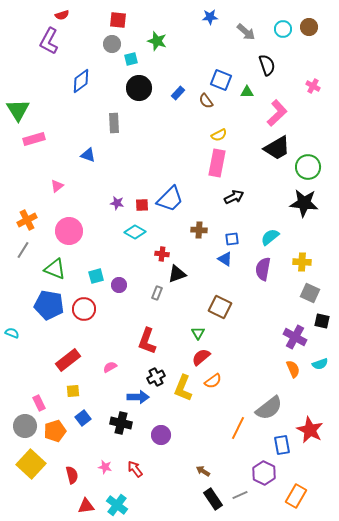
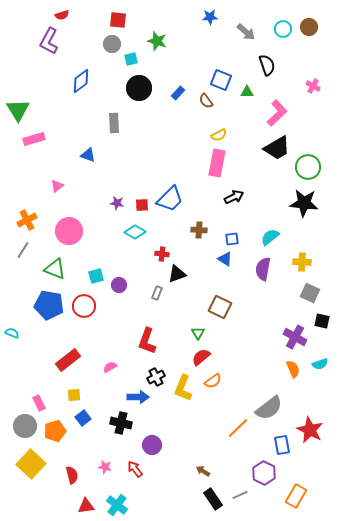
red circle at (84, 309): moved 3 px up
yellow square at (73, 391): moved 1 px right, 4 px down
orange line at (238, 428): rotated 20 degrees clockwise
purple circle at (161, 435): moved 9 px left, 10 px down
